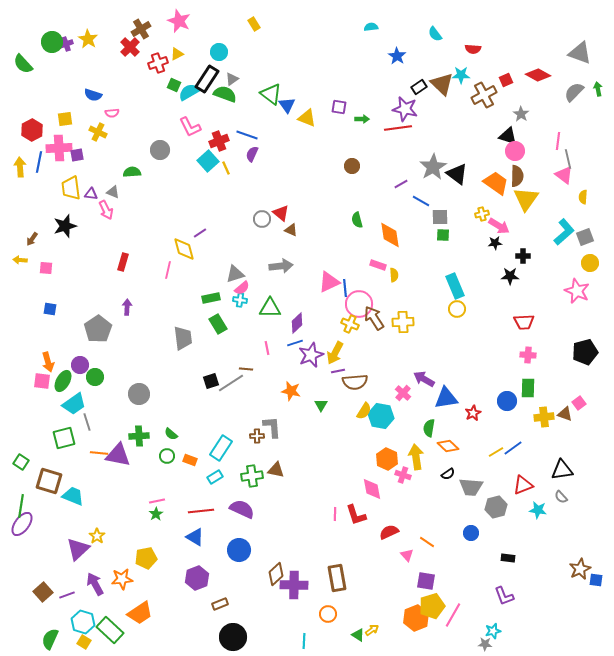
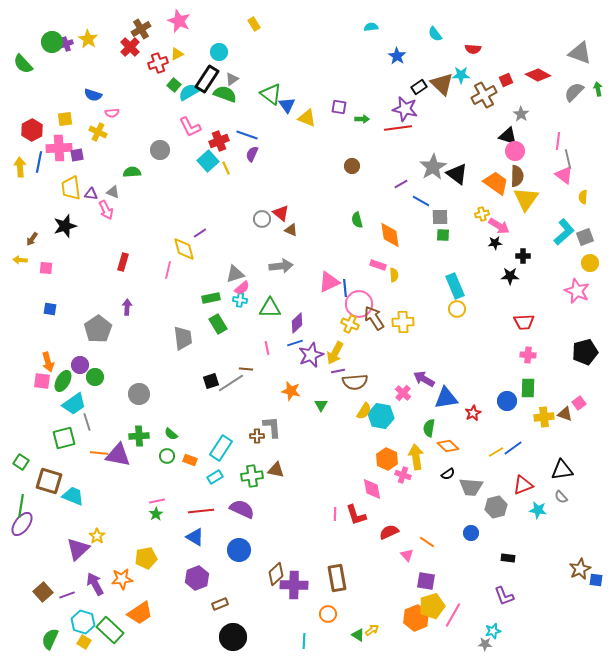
green square at (174, 85): rotated 16 degrees clockwise
